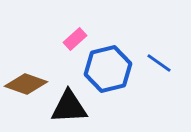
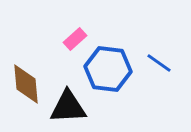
blue hexagon: rotated 21 degrees clockwise
brown diamond: rotated 66 degrees clockwise
black triangle: moved 1 px left
